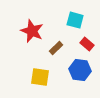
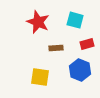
red star: moved 6 px right, 9 px up
red rectangle: rotated 56 degrees counterclockwise
brown rectangle: rotated 40 degrees clockwise
blue hexagon: rotated 15 degrees clockwise
